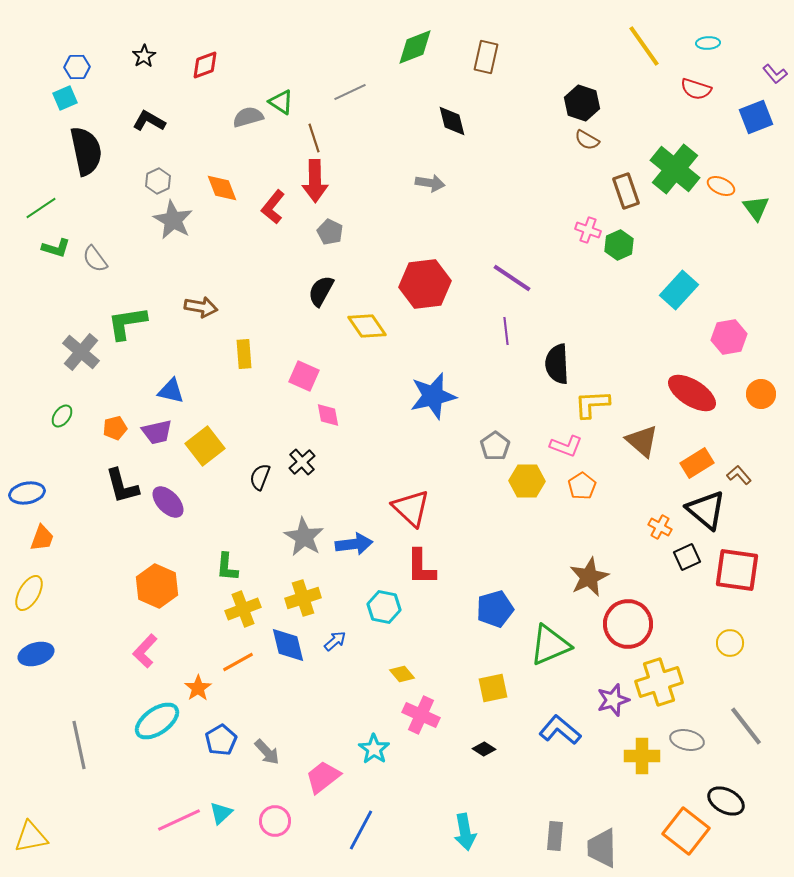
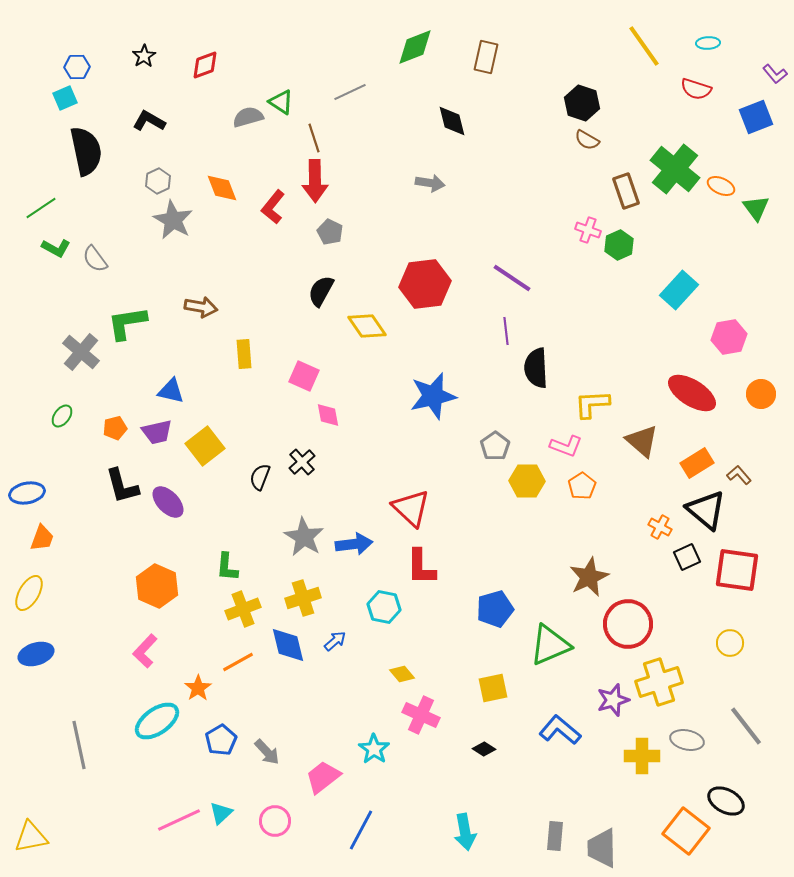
green L-shape at (56, 248): rotated 12 degrees clockwise
black semicircle at (557, 364): moved 21 px left, 4 px down
